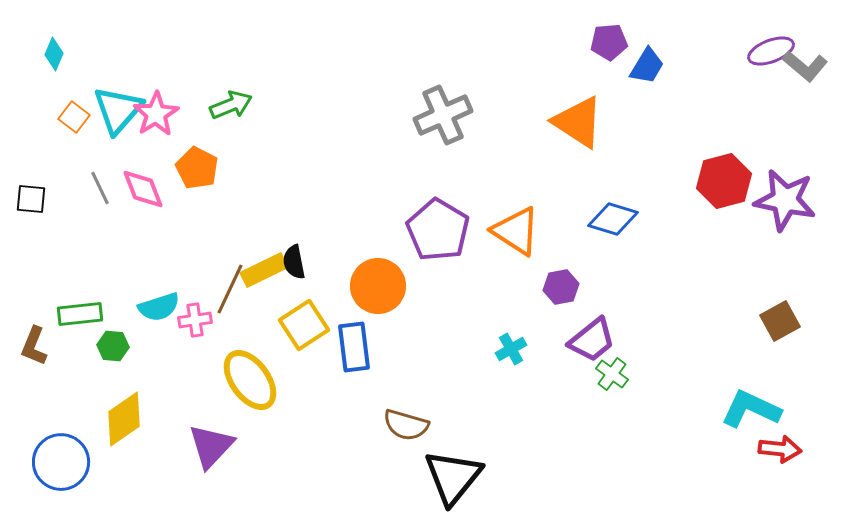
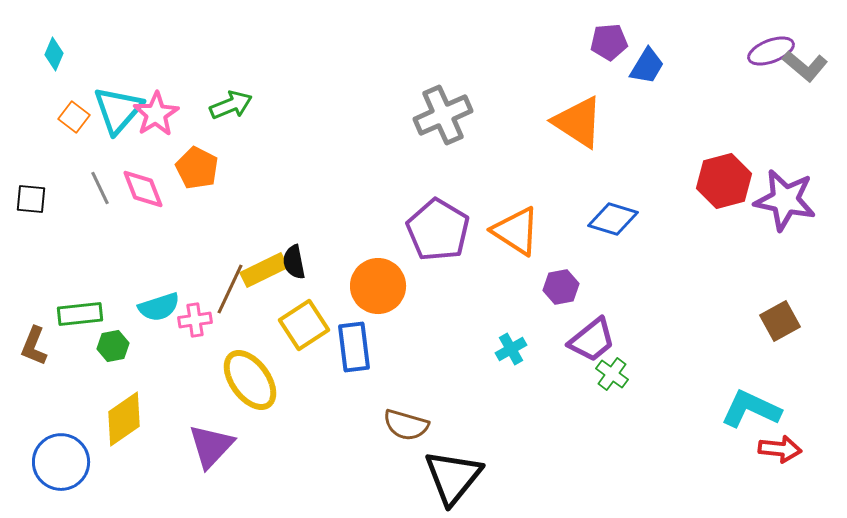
green hexagon at (113, 346): rotated 16 degrees counterclockwise
